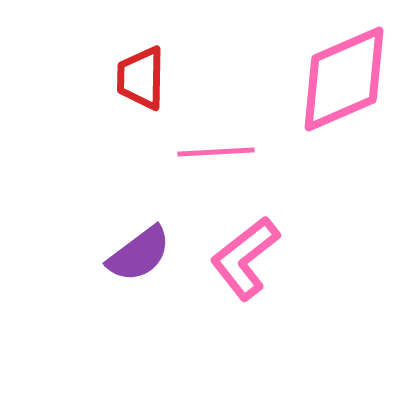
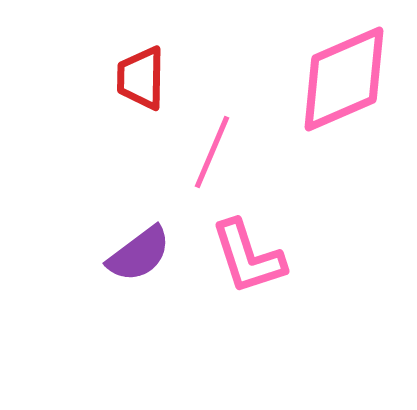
pink line: moved 4 px left; rotated 64 degrees counterclockwise
pink L-shape: moved 3 px right, 1 px up; rotated 70 degrees counterclockwise
